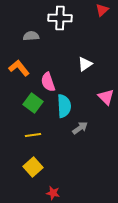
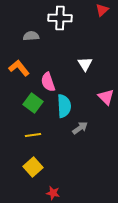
white triangle: rotated 28 degrees counterclockwise
